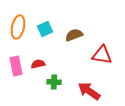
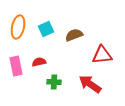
cyan square: moved 1 px right
red triangle: rotated 15 degrees counterclockwise
red semicircle: moved 1 px right, 2 px up
red arrow: moved 1 px right, 7 px up
